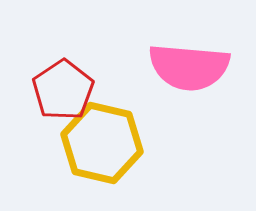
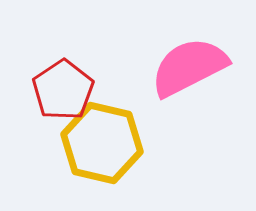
pink semicircle: rotated 148 degrees clockwise
